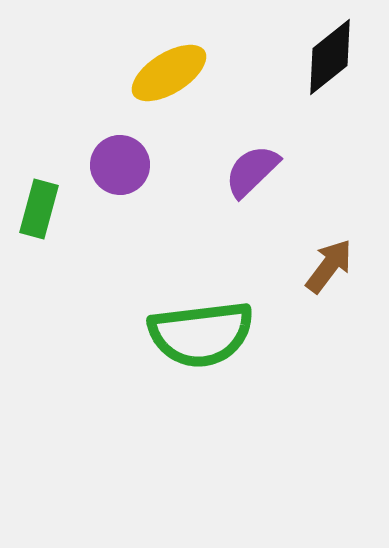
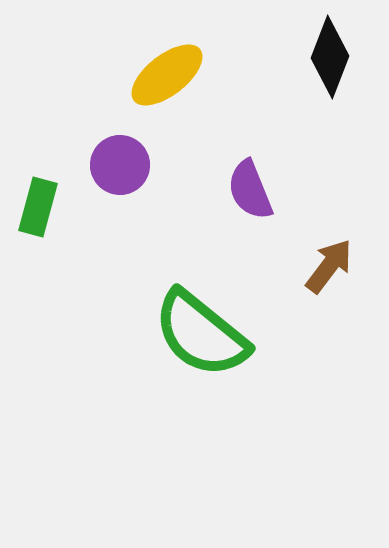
black diamond: rotated 30 degrees counterclockwise
yellow ellipse: moved 2 px left, 2 px down; rotated 6 degrees counterclockwise
purple semicircle: moved 2 px left, 19 px down; rotated 68 degrees counterclockwise
green rectangle: moved 1 px left, 2 px up
green semicircle: rotated 46 degrees clockwise
